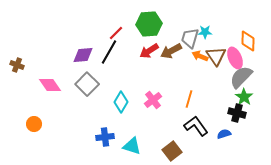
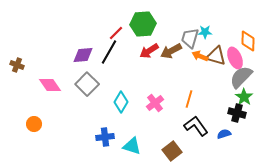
green hexagon: moved 6 px left
brown triangle: rotated 40 degrees counterclockwise
pink cross: moved 2 px right, 3 px down
